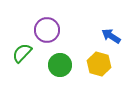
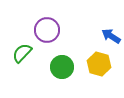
green circle: moved 2 px right, 2 px down
